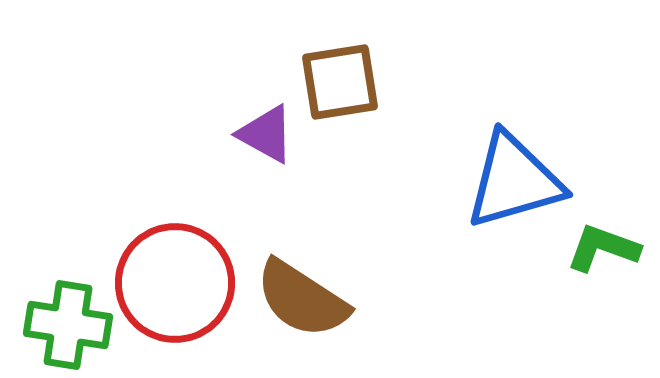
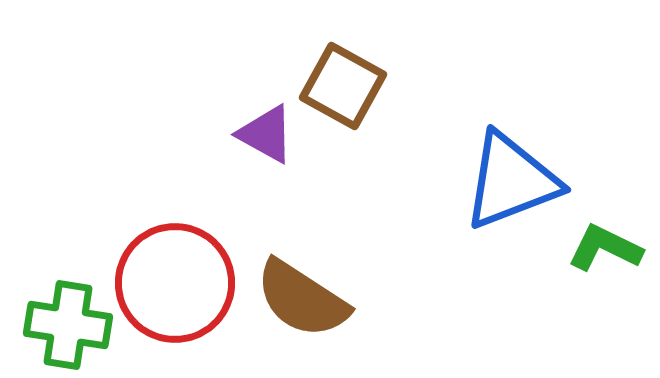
brown square: moved 3 px right, 4 px down; rotated 38 degrees clockwise
blue triangle: moved 3 px left; rotated 5 degrees counterclockwise
green L-shape: moved 2 px right; rotated 6 degrees clockwise
